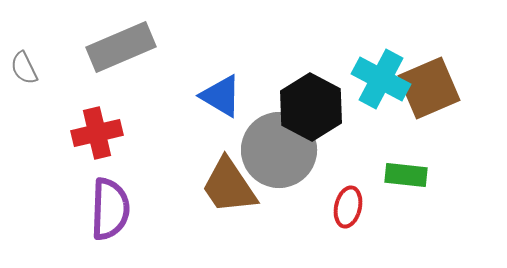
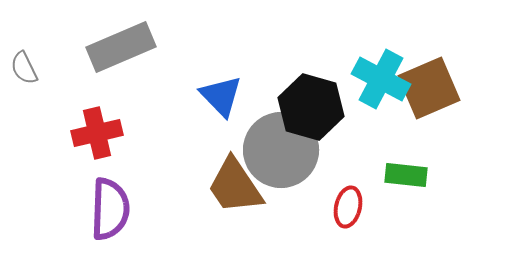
blue triangle: rotated 15 degrees clockwise
black hexagon: rotated 12 degrees counterclockwise
gray circle: moved 2 px right
brown trapezoid: moved 6 px right
